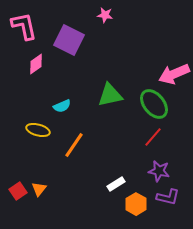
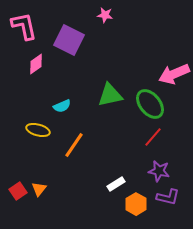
green ellipse: moved 4 px left
